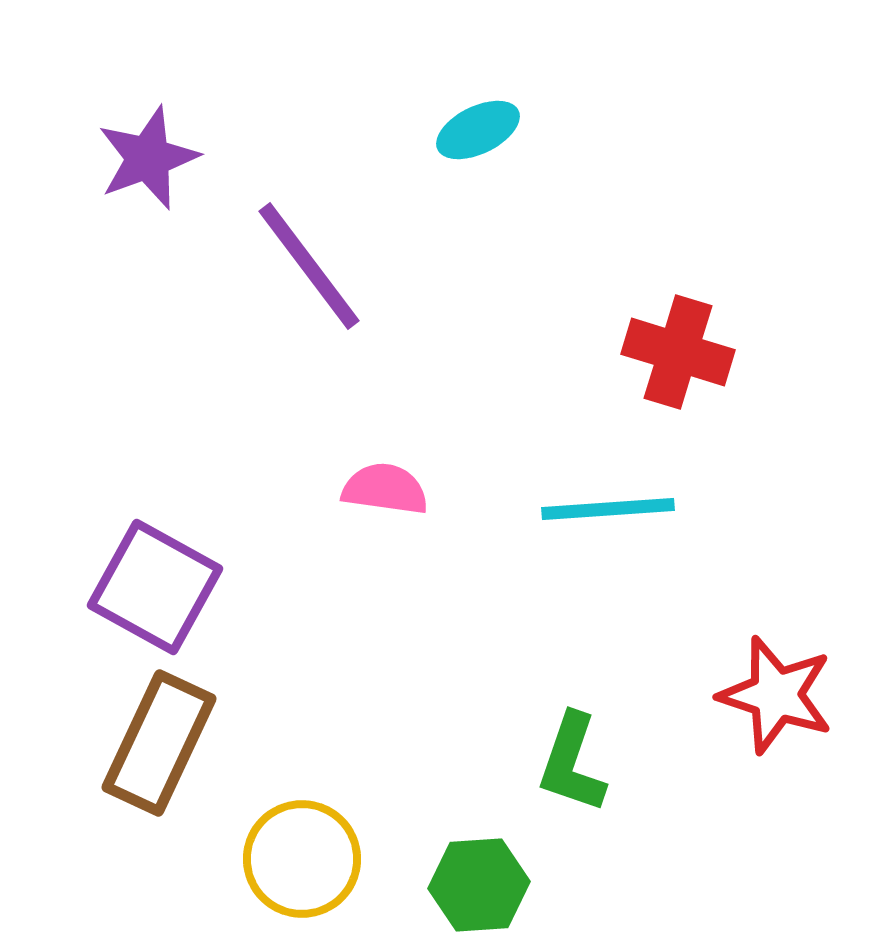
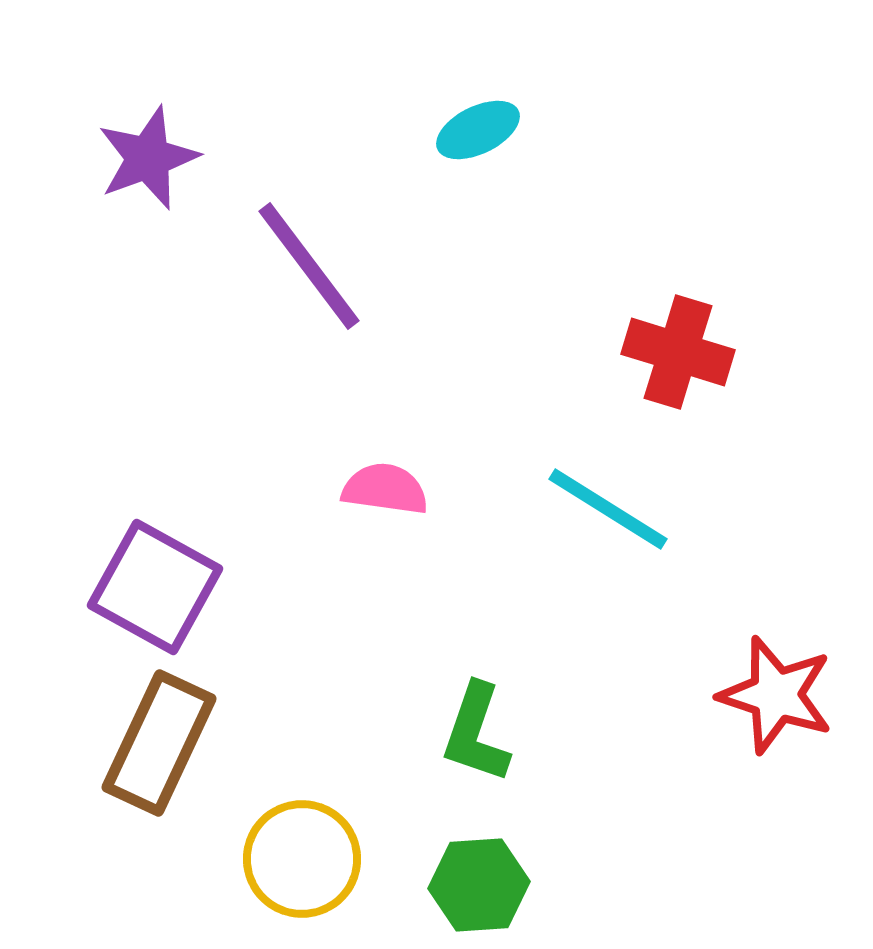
cyan line: rotated 36 degrees clockwise
green L-shape: moved 96 px left, 30 px up
